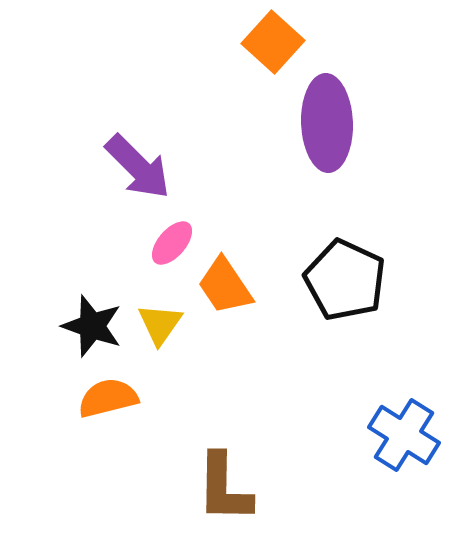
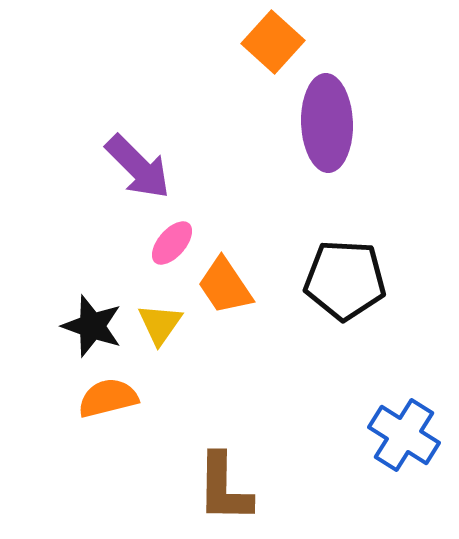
black pentagon: rotated 22 degrees counterclockwise
